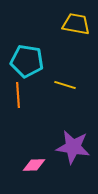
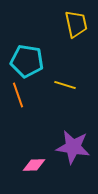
yellow trapezoid: rotated 68 degrees clockwise
orange line: rotated 15 degrees counterclockwise
